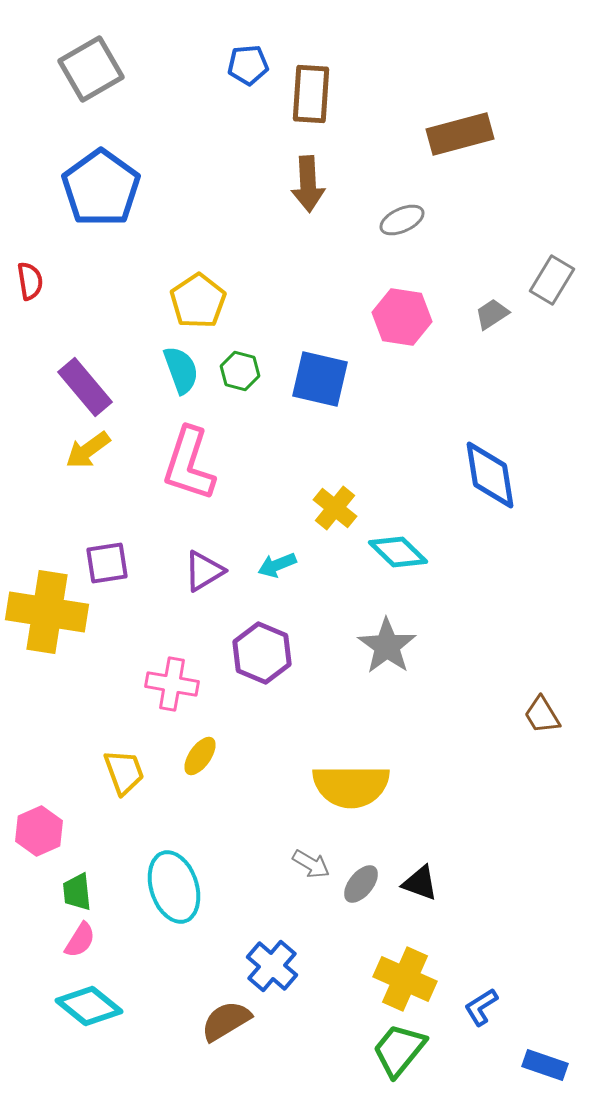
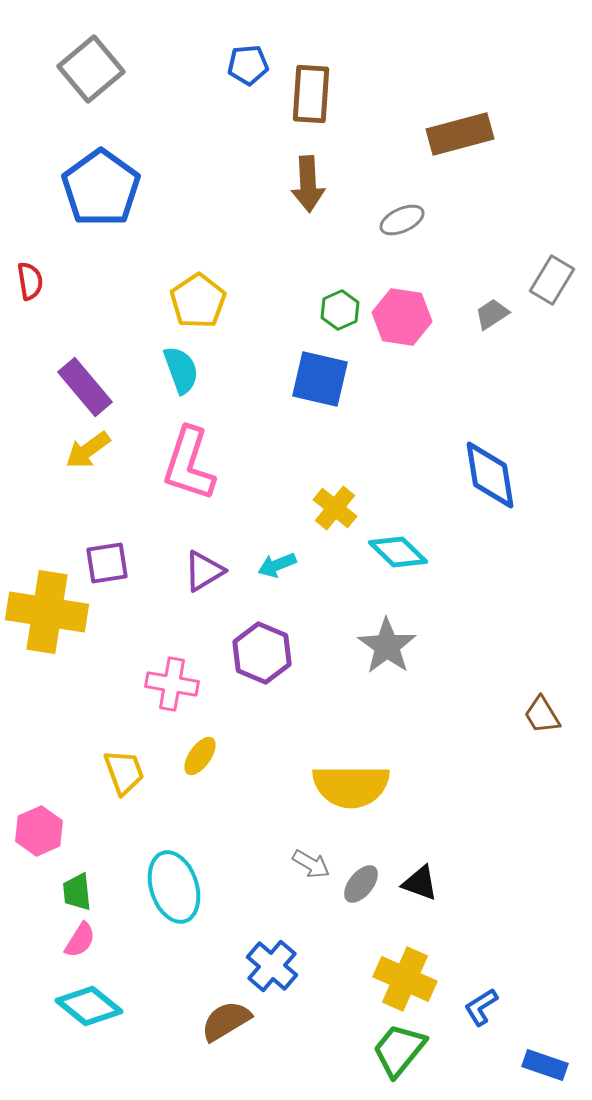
gray square at (91, 69): rotated 10 degrees counterclockwise
green hexagon at (240, 371): moved 100 px right, 61 px up; rotated 21 degrees clockwise
